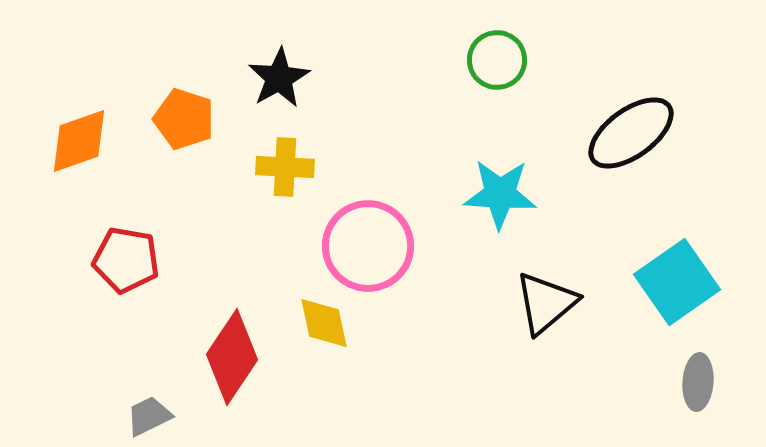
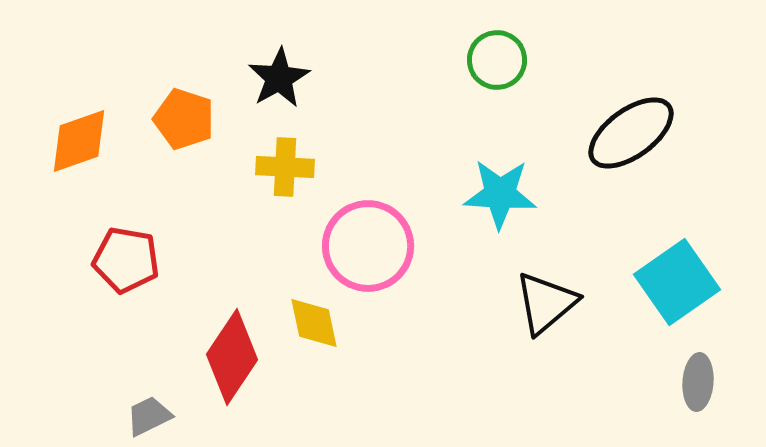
yellow diamond: moved 10 px left
